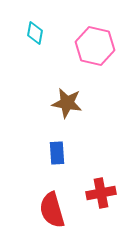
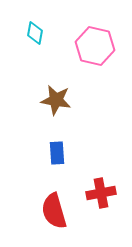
brown star: moved 11 px left, 3 px up
red semicircle: moved 2 px right, 1 px down
